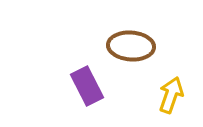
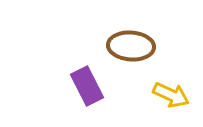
yellow arrow: rotated 96 degrees clockwise
